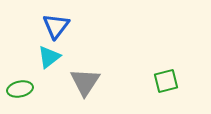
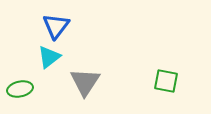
green square: rotated 25 degrees clockwise
